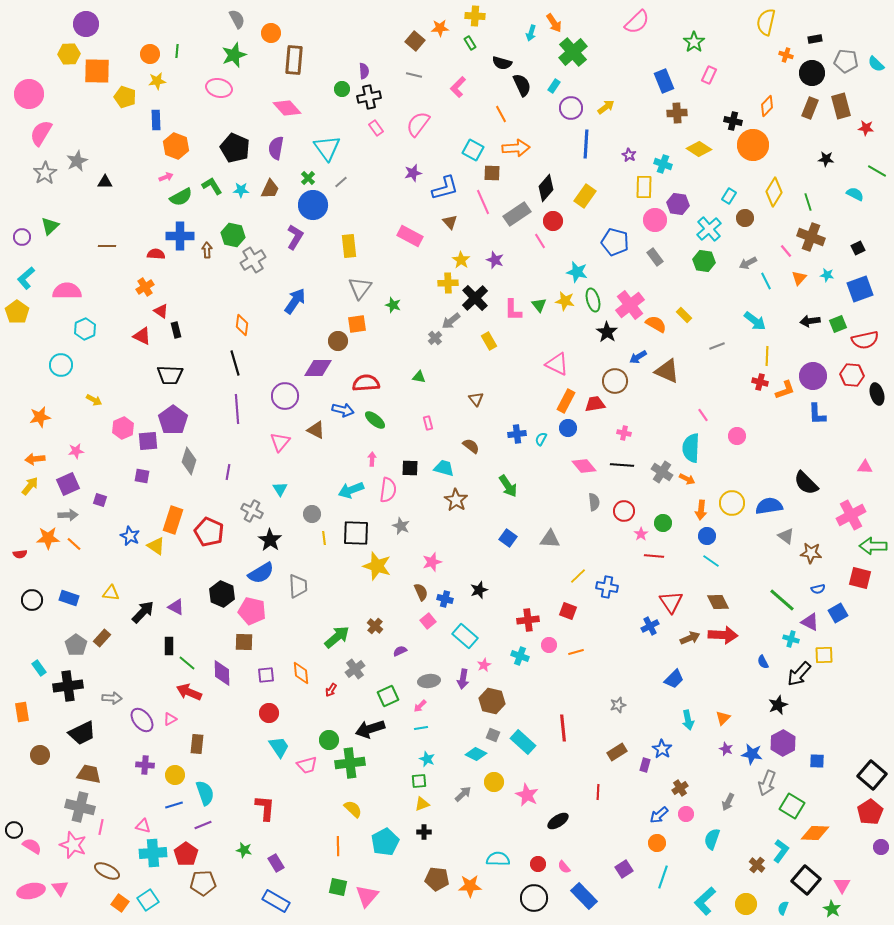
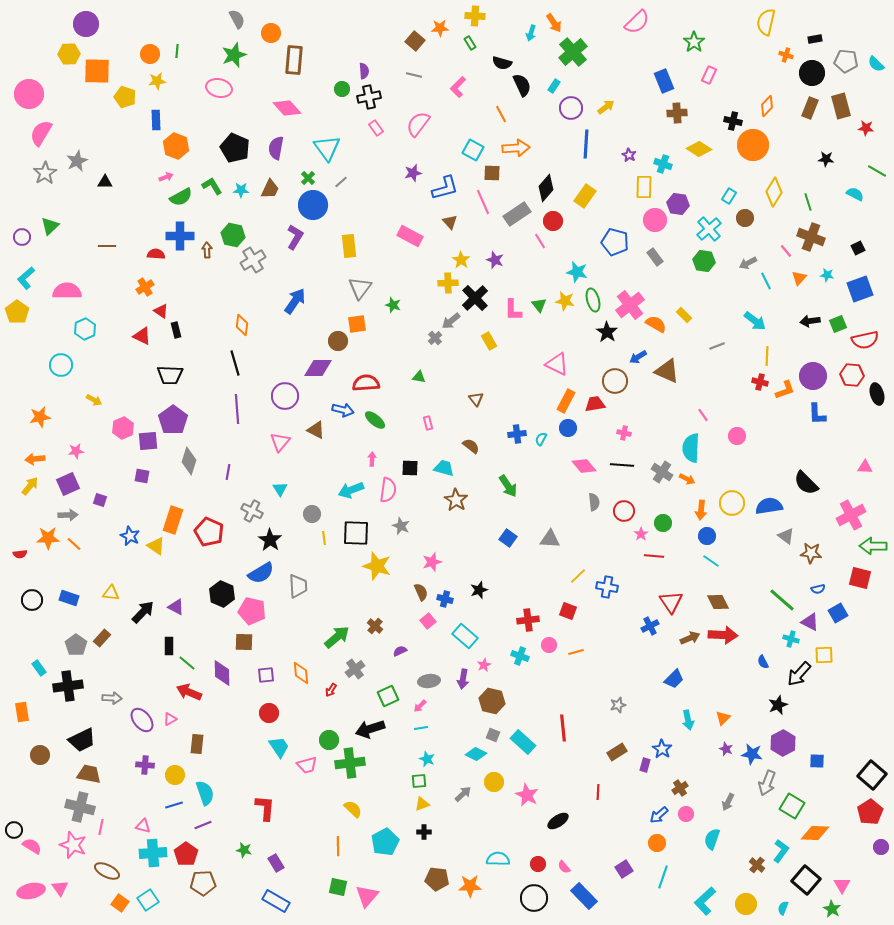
black trapezoid at (82, 733): moved 7 px down
